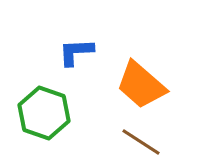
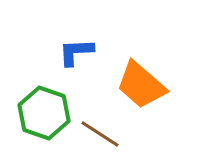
brown line: moved 41 px left, 8 px up
